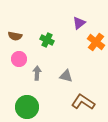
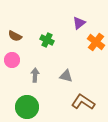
brown semicircle: rotated 16 degrees clockwise
pink circle: moved 7 px left, 1 px down
gray arrow: moved 2 px left, 2 px down
